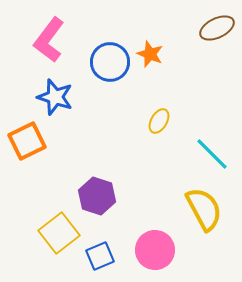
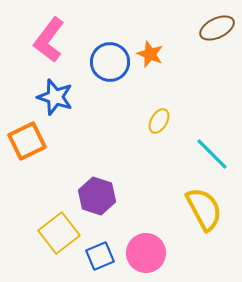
pink circle: moved 9 px left, 3 px down
